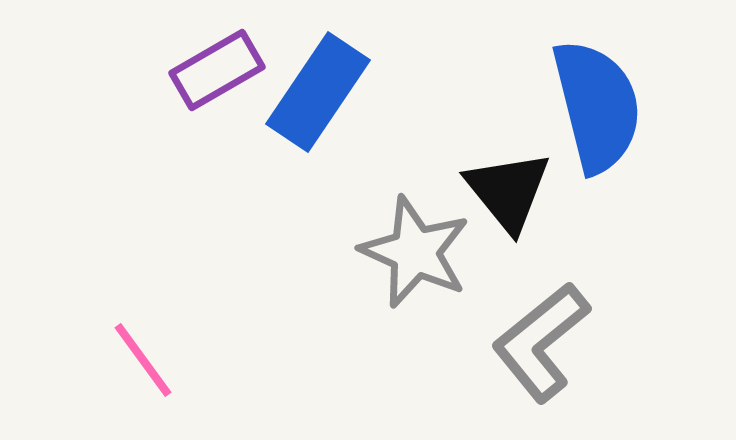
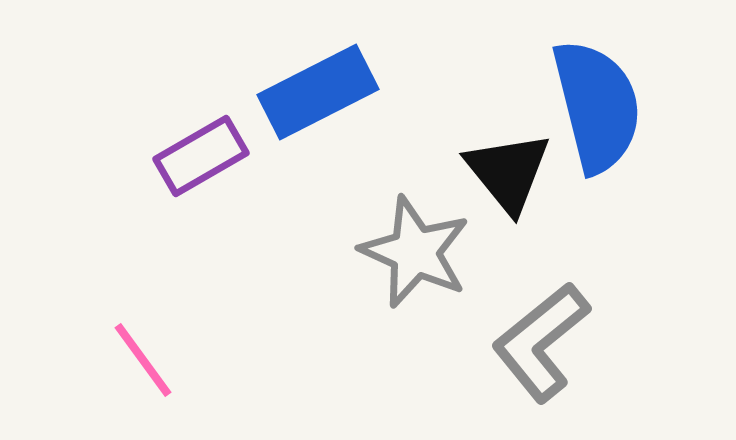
purple rectangle: moved 16 px left, 86 px down
blue rectangle: rotated 29 degrees clockwise
black triangle: moved 19 px up
